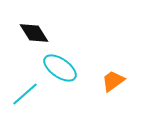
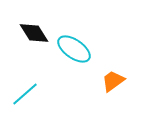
cyan ellipse: moved 14 px right, 19 px up
